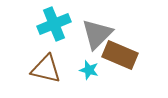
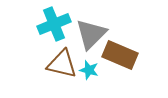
gray triangle: moved 6 px left
brown triangle: moved 16 px right, 5 px up
